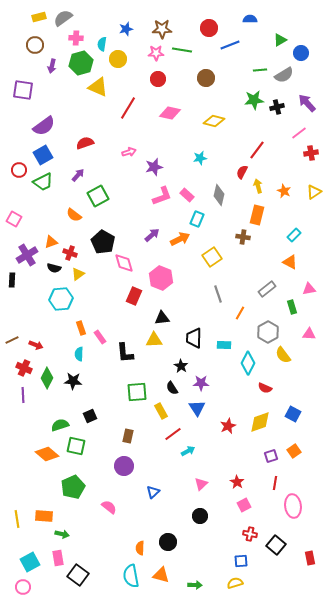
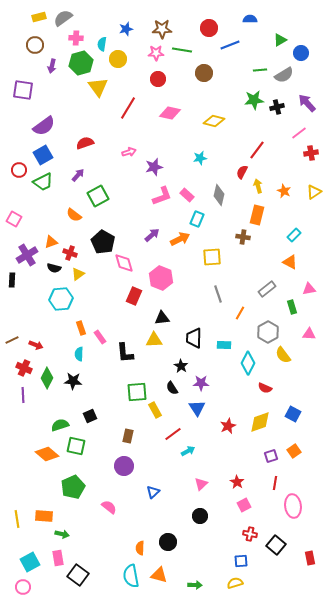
brown circle at (206, 78): moved 2 px left, 5 px up
yellow triangle at (98, 87): rotated 30 degrees clockwise
yellow square at (212, 257): rotated 30 degrees clockwise
yellow rectangle at (161, 411): moved 6 px left, 1 px up
orange triangle at (161, 575): moved 2 px left
